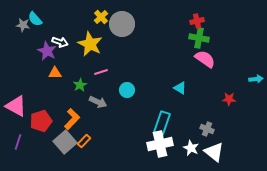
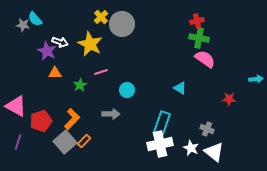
gray arrow: moved 13 px right, 12 px down; rotated 24 degrees counterclockwise
